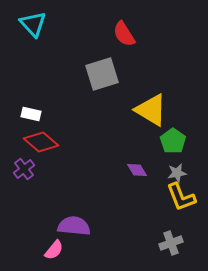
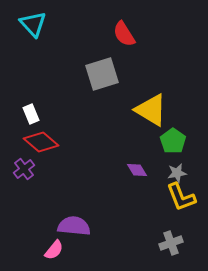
white rectangle: rotated 54 degrees clockwise
